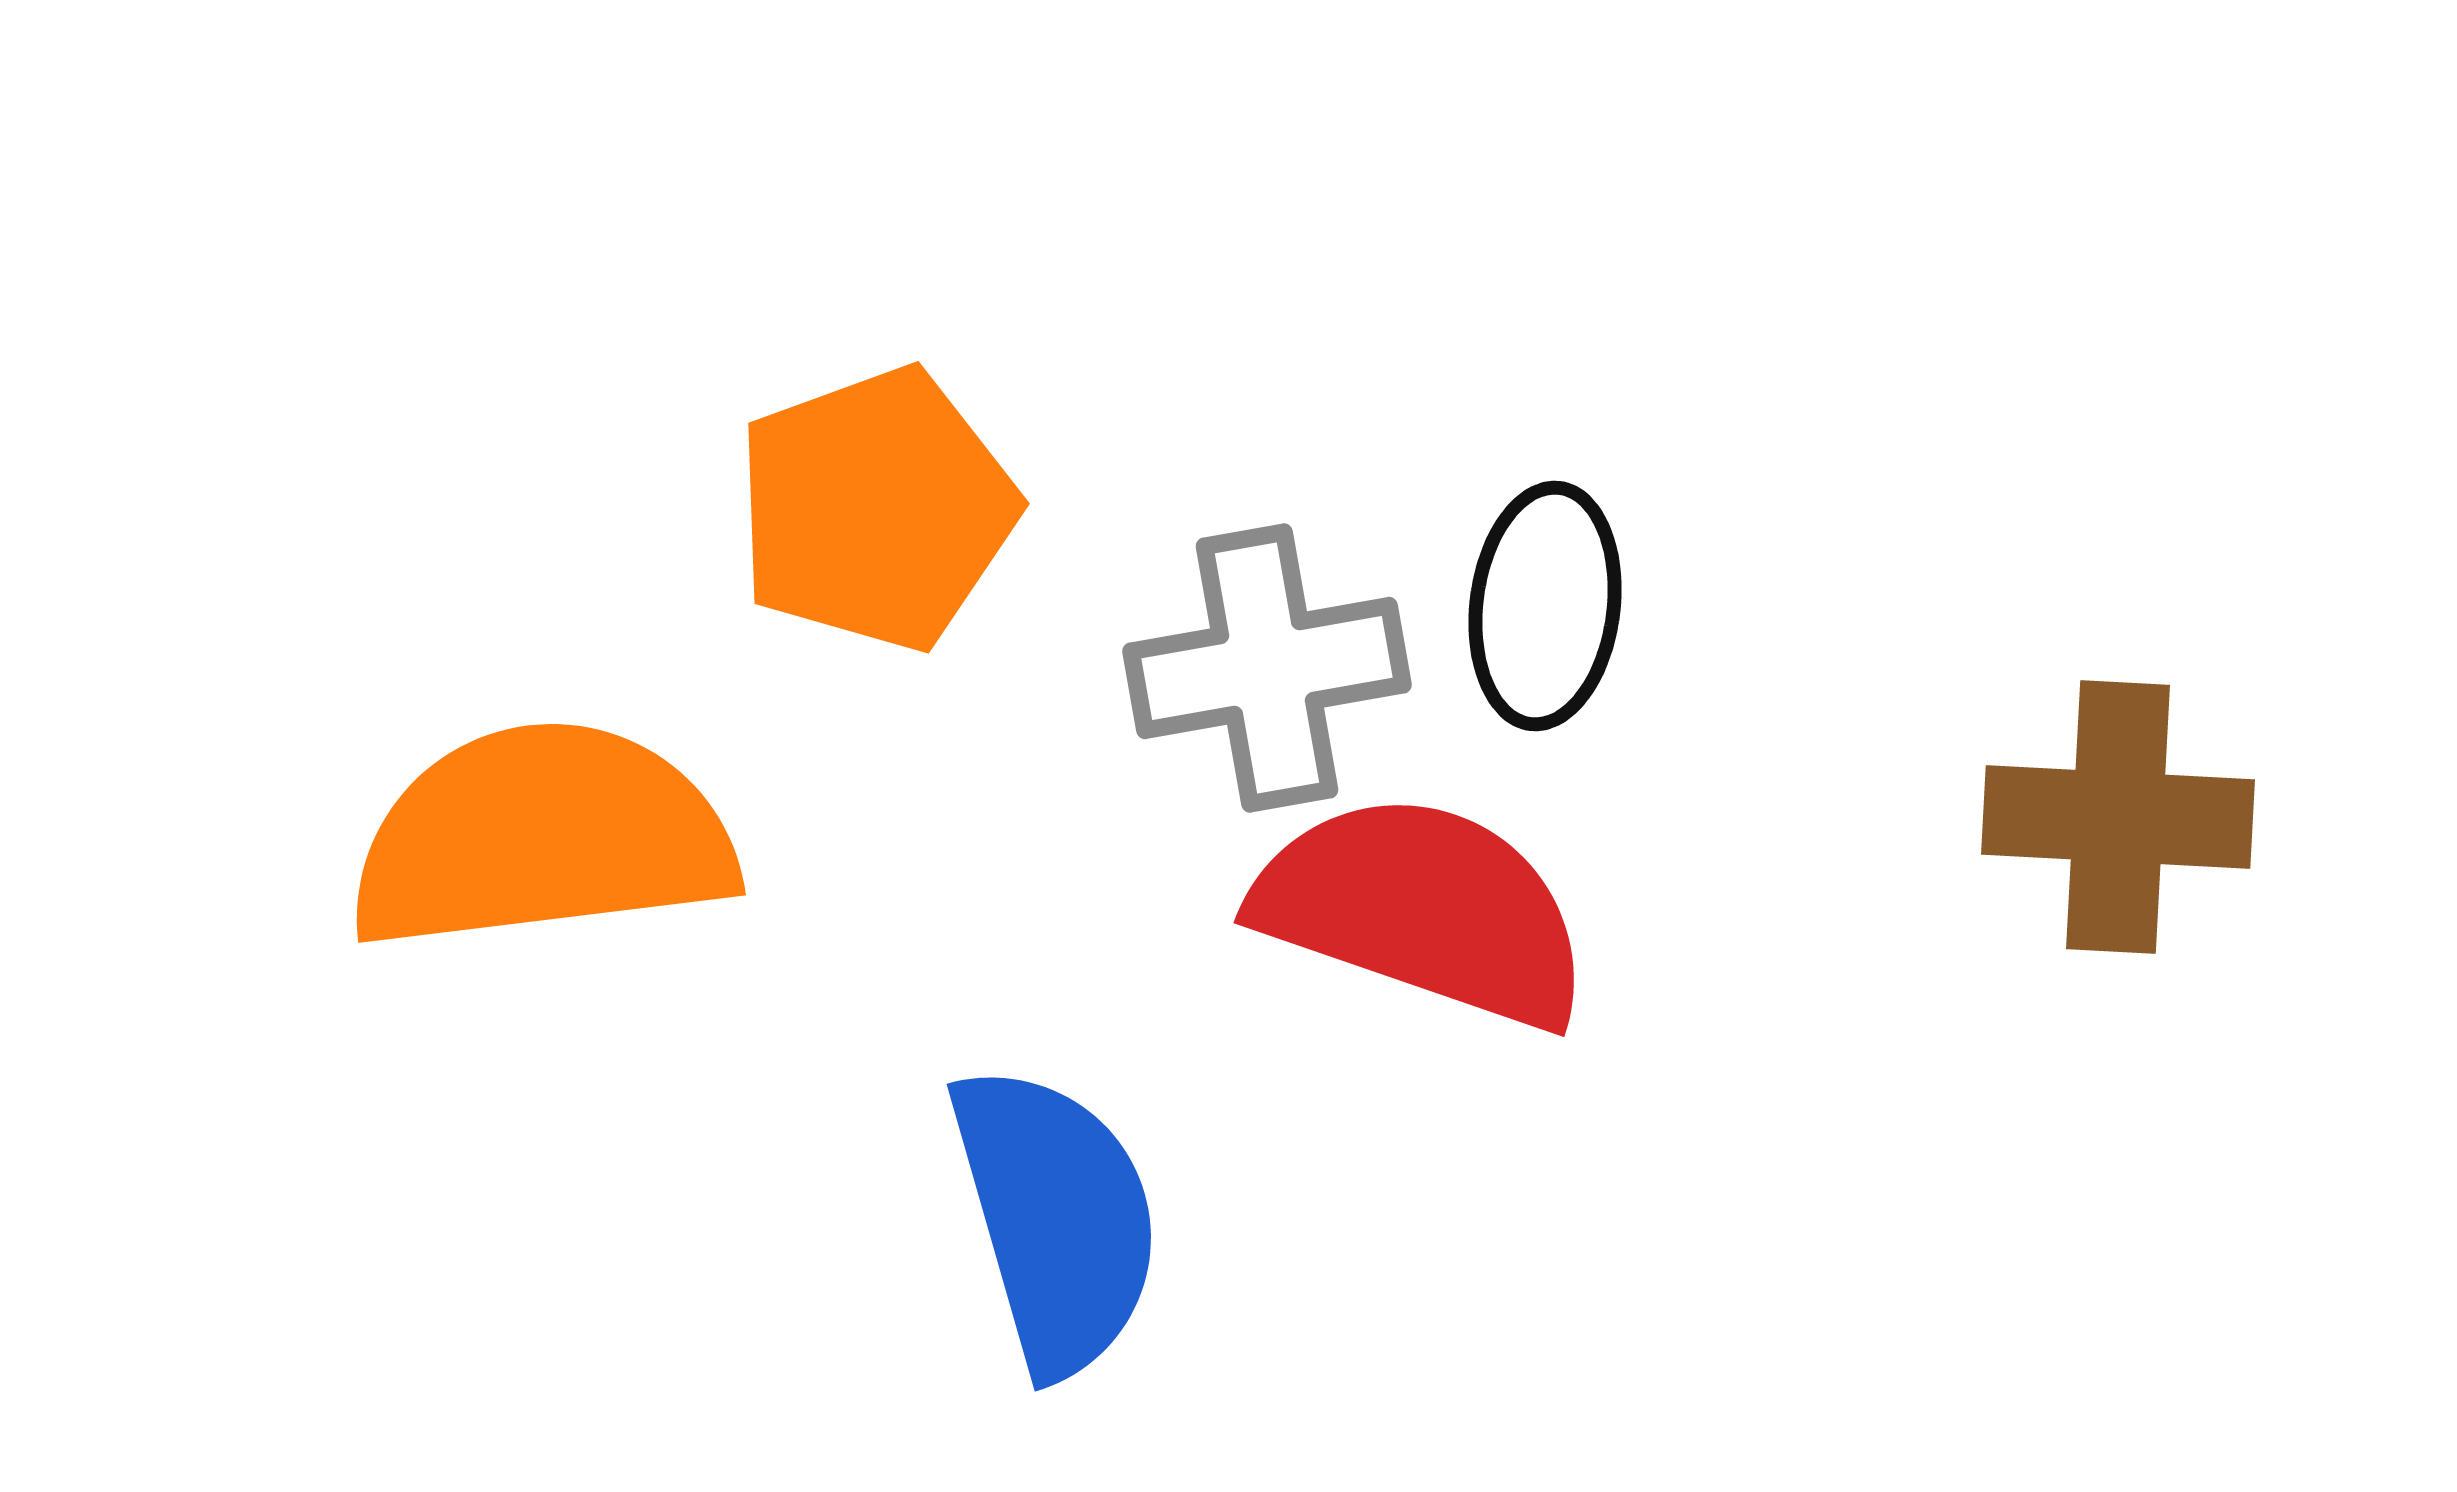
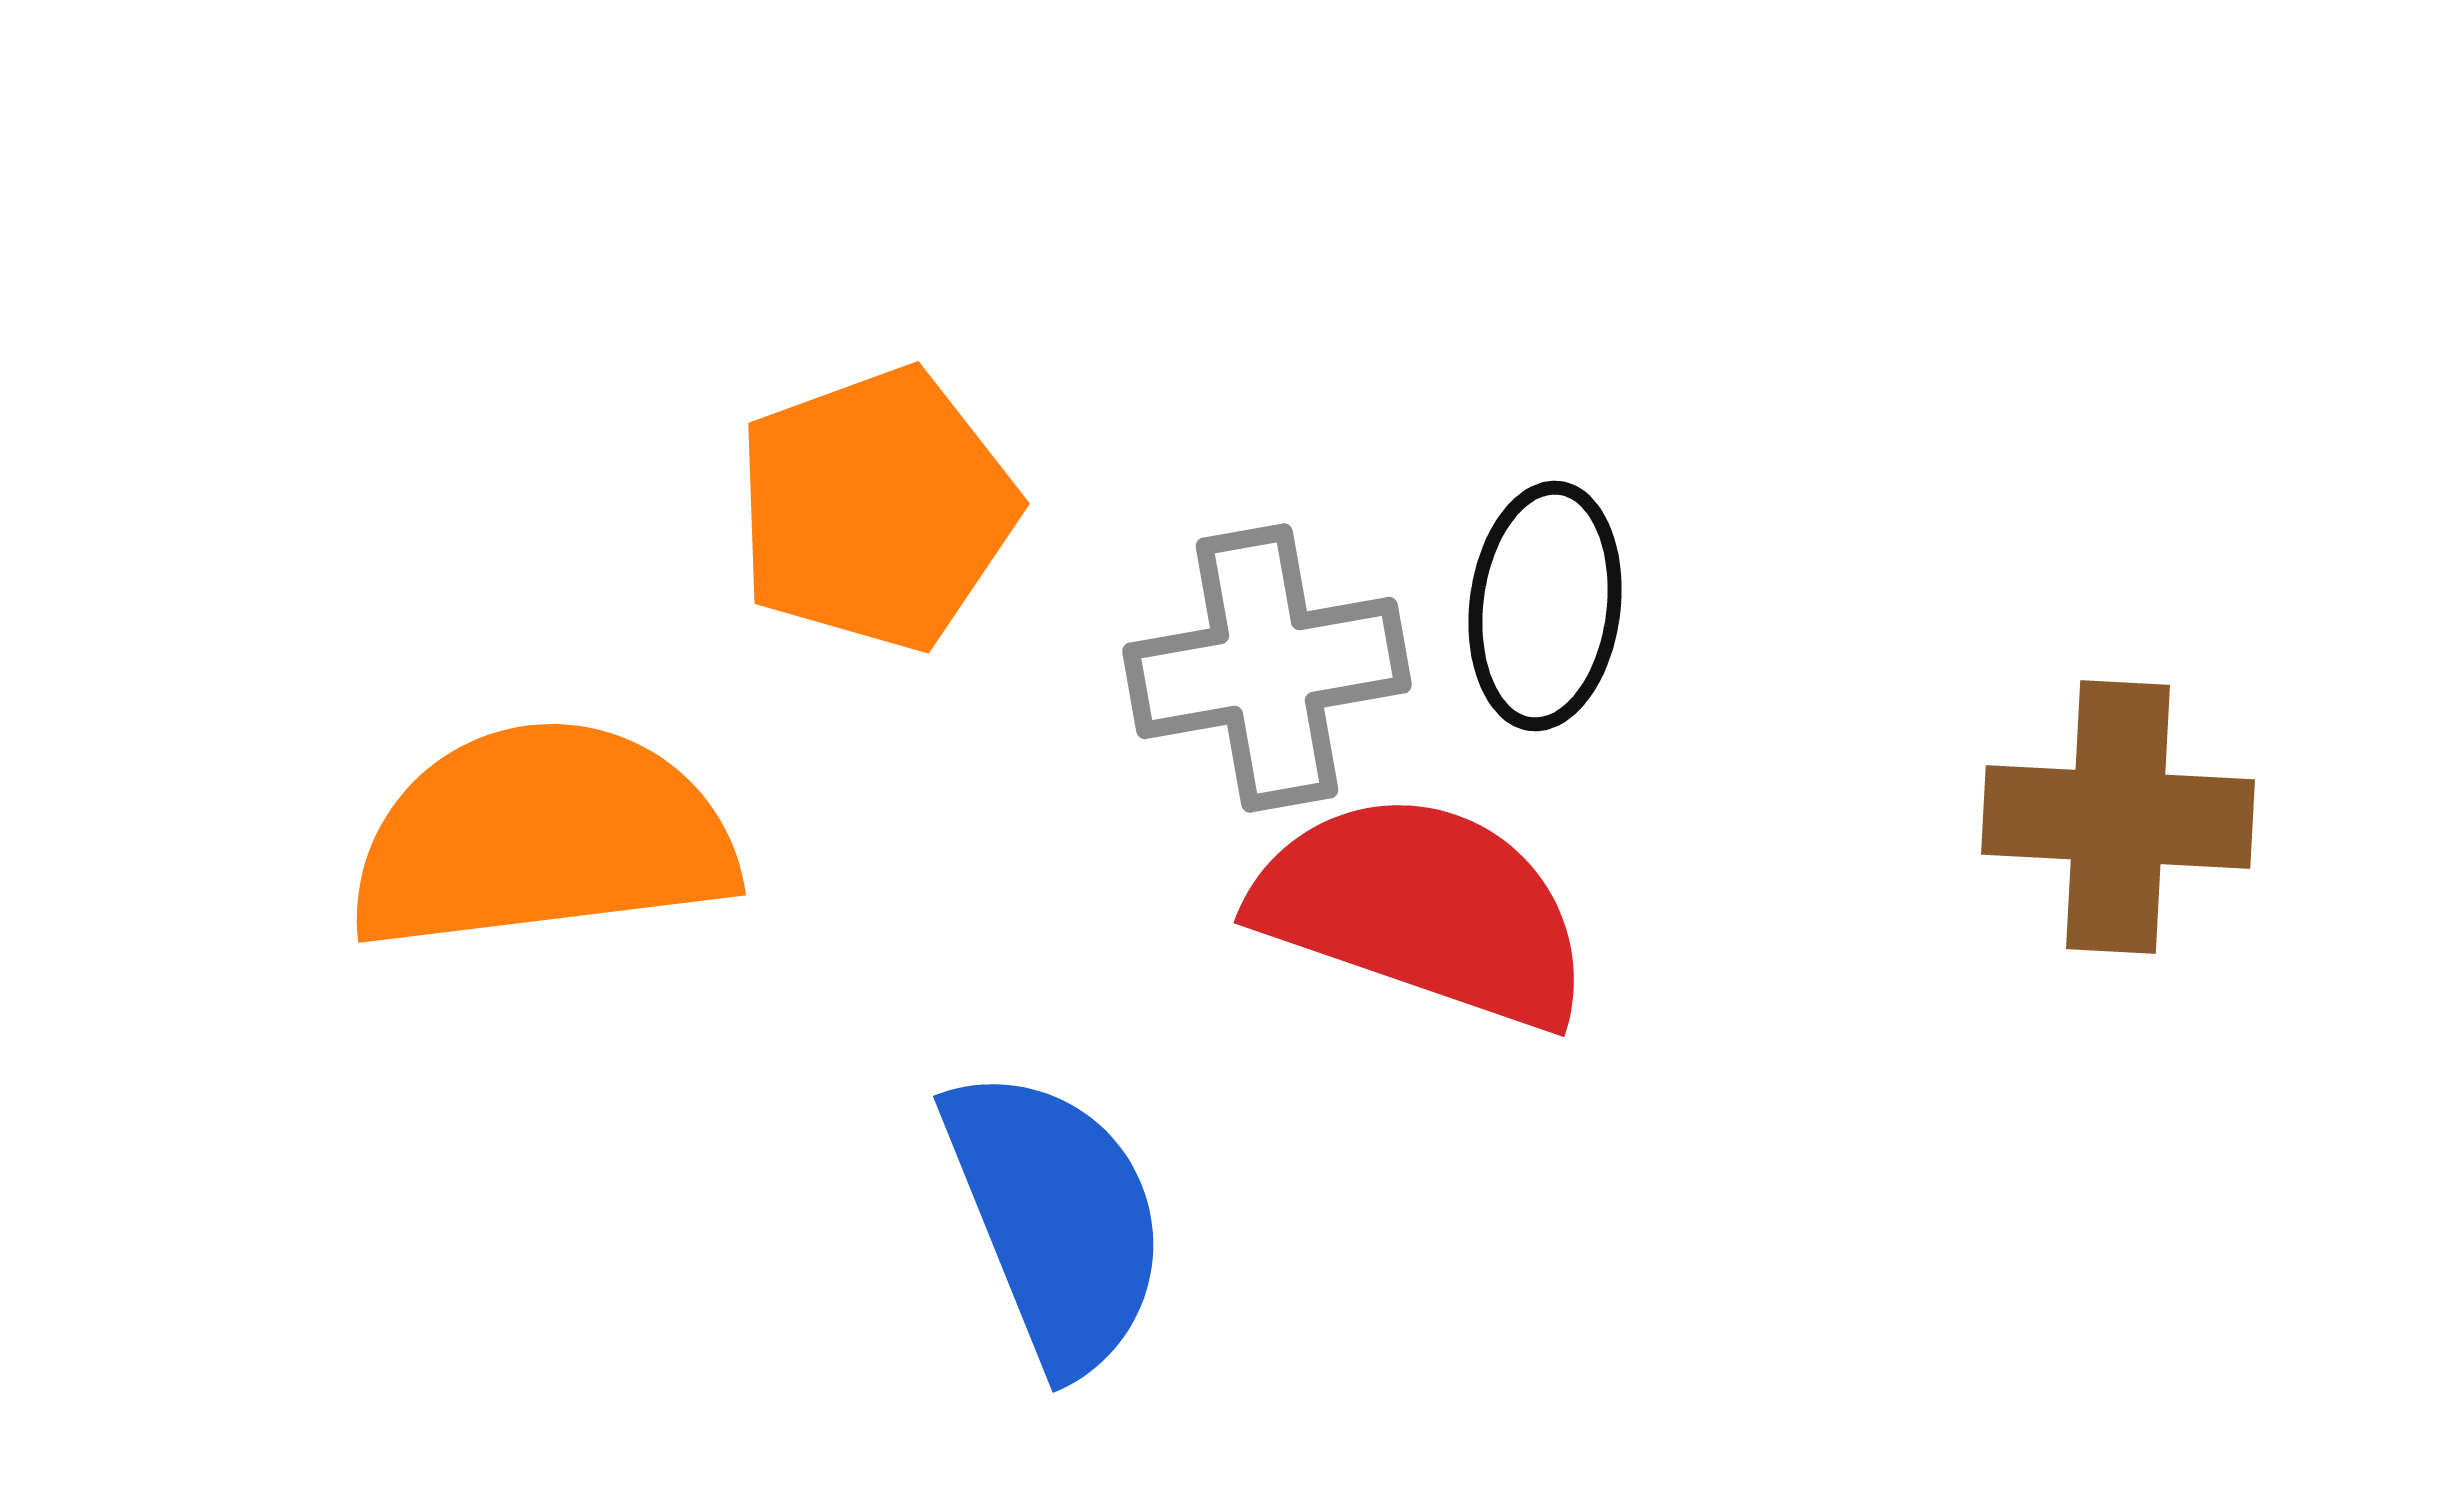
blue semicircle: rotated 6 degrees counterclockwise
